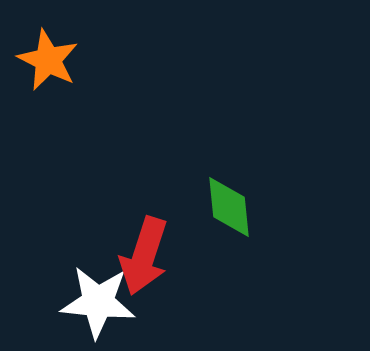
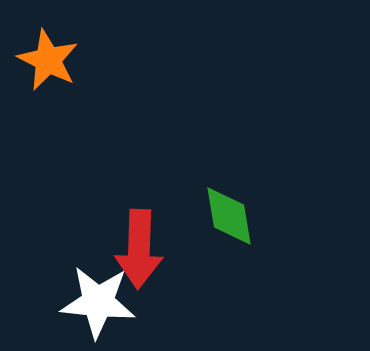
green diamond: moved 9 px down; rotated 4 degrees counterclockwise
red arrow: moved 5 px left, 7 px up; rotated 16 degrees counterclockwise
